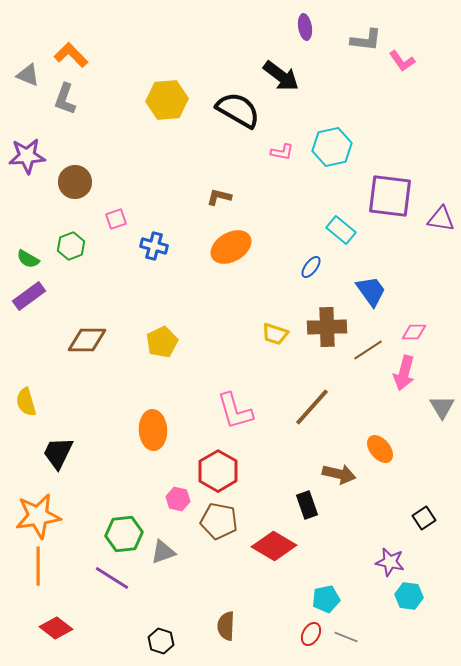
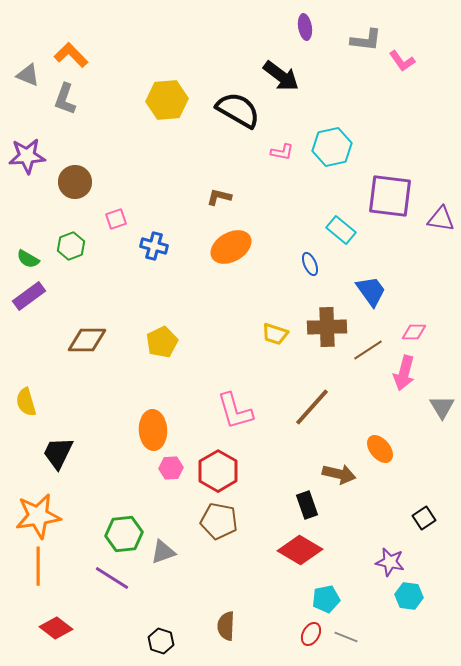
blue ellipse at (311, 267): moved 1 px left, 3 px up; rotated 60 degrees counterclockwise
pink hexagon at (178, 499): moved 7 px left, 31 px up; rotated 15 degrees counterclockwise
red diamond at (274, 546): moved 26 px right, 4 px down
